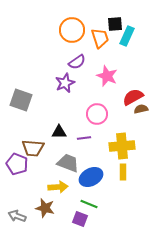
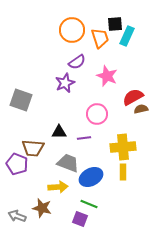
yellow cross: moved 1 px right, 1 px down
brown star: moved 3 px left
